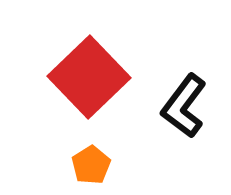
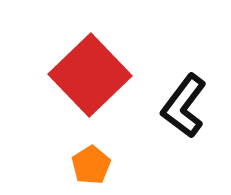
red square: moved 1 px right, 2 px up
